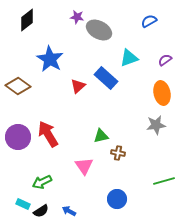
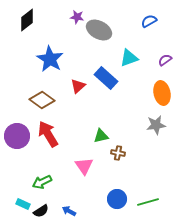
brown diamond: moved 24 px right, 14 px down
purple circle: moved 1 px left, 1 px up
green line: moved 16 px left, 21 px down
